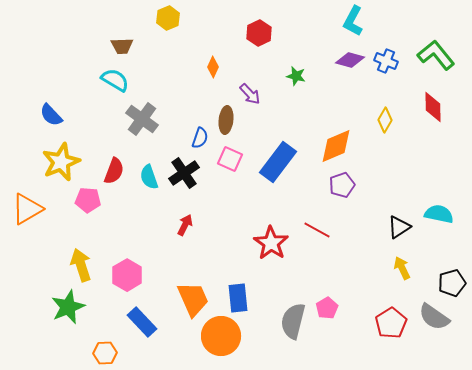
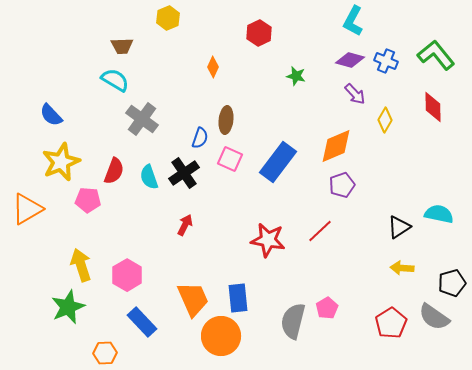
purple arrow at (250, 94): moved 105 px right
red line at (317, 230): moved 3 px right, 1 px down; rotated 72 degrees counterclockwise
red star at (271, 243): moved 3 px left, 3 px up; rotated 24 degrees counterclockwise
yellow arrow at (402, 268): rotated 60 degrees counterclockwise
